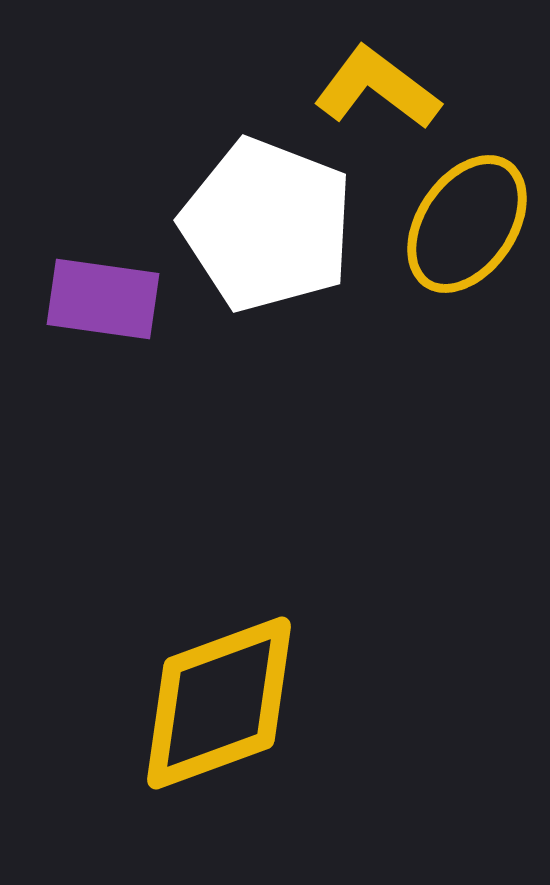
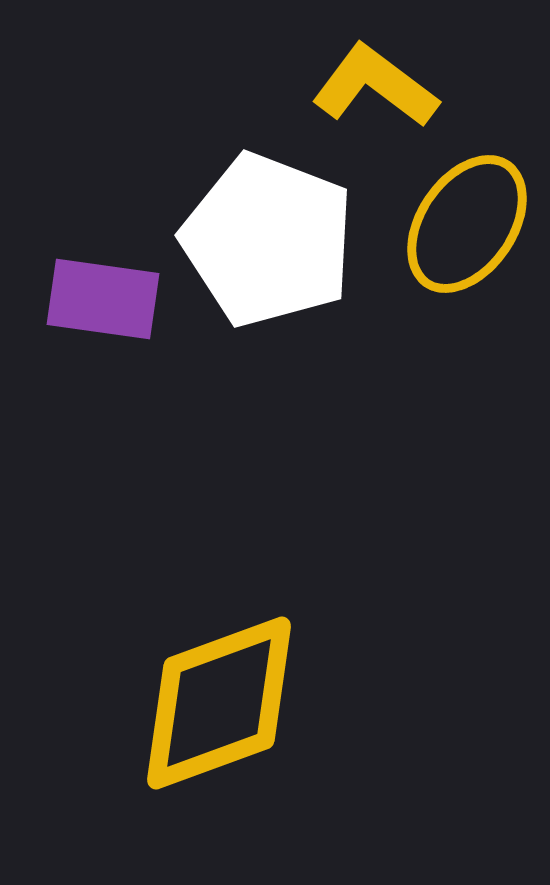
yellow L-shape: moved 2 px left, 2 px up
white pentagon: moved 1 px right, 15 px down
